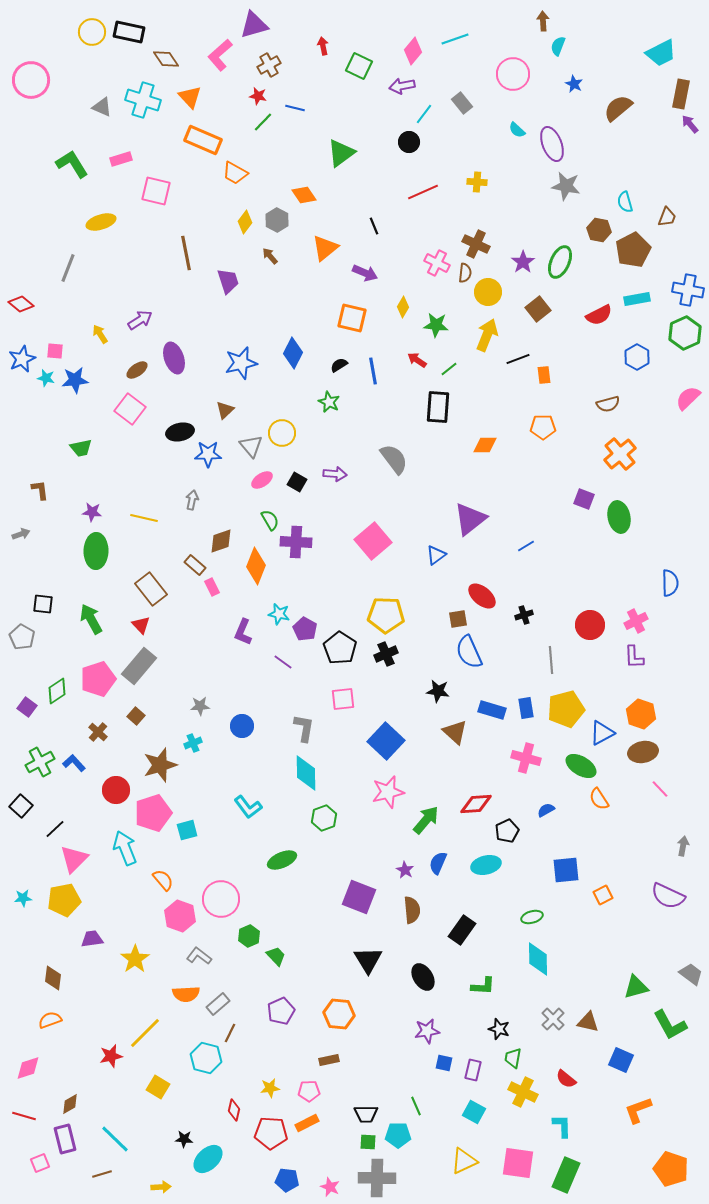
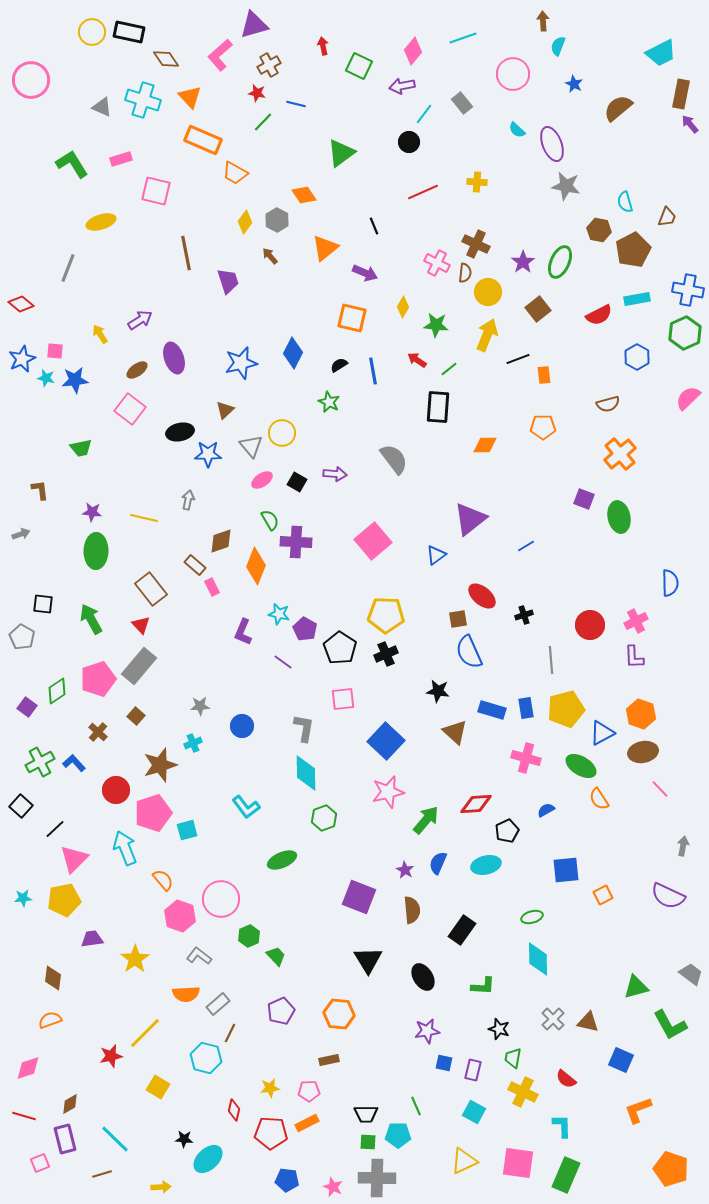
cyan line at (455, 39): moved 8 px right, 1 px up
red star at (258, 96): moved 1 px left, 3 px up
blue line at (295, 108): moved 1 px right, 4 px up
gray arrow at (192, 500): moved 4 px left
cyan L-shape at (248, 807): moved 2 px left
pink star at (330, 1187): moved 3 px right
